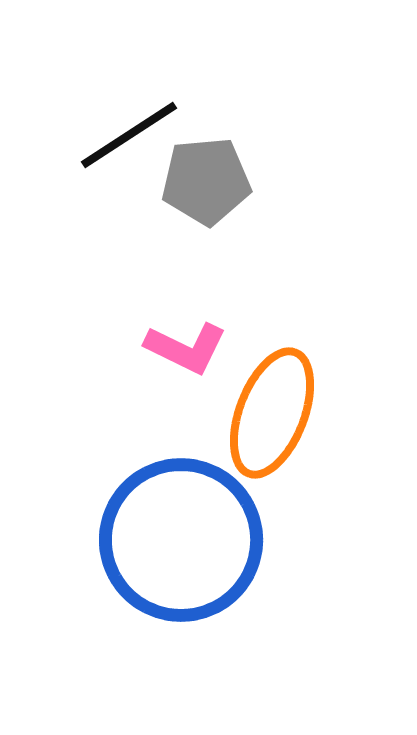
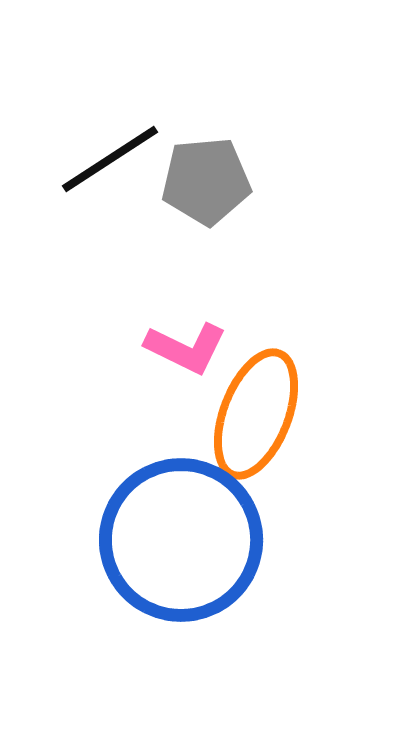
black line: moved 19 px left, 24 px down
orange ellipse: moved 16 px left, 1 px down
